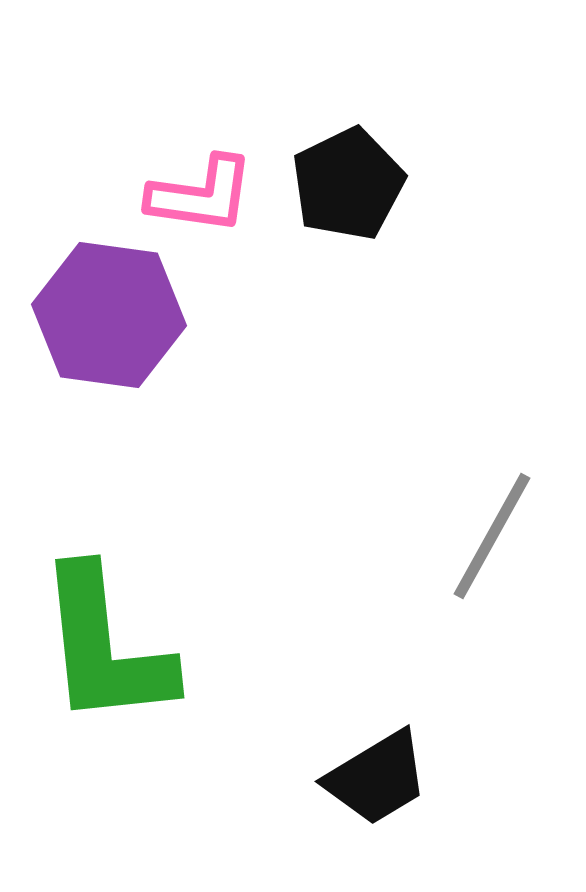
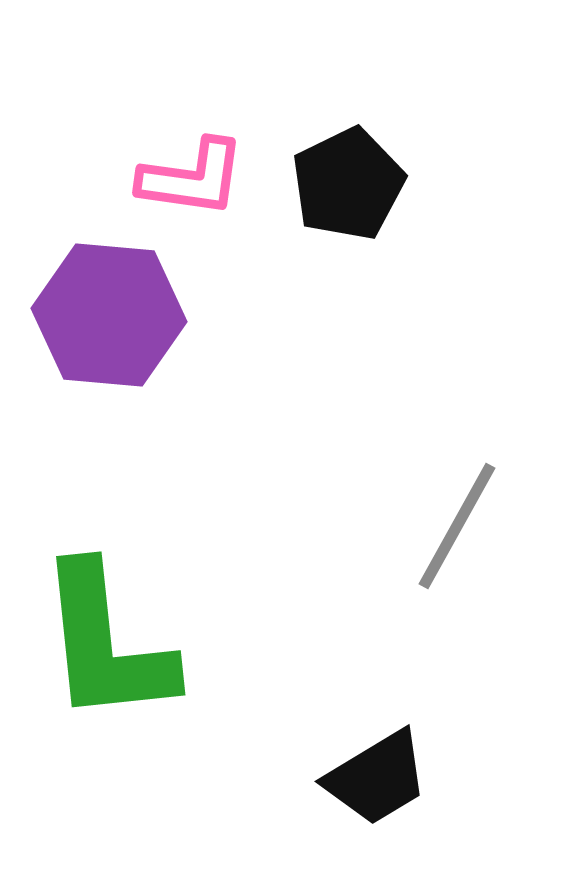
pink L-shape: moved 9 px left, 17 px up
purple hexagon: rotated 3 degrees counterclockwise
gray line: moved 35 px left, 10 px up
green L-shape: moved 1 px right, 3 px up
